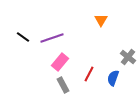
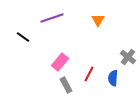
orange triangle: moved 3 px left
purple line: moved 20 px up
blue semicircle: rotated 14 degrees counterclockwise
gray rectangle: moved 3 px right
